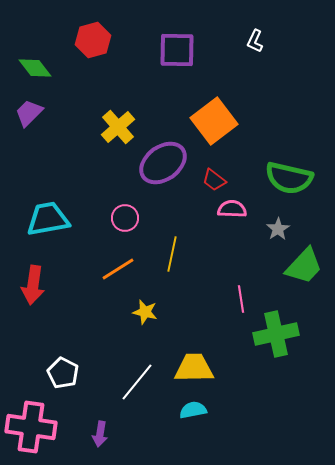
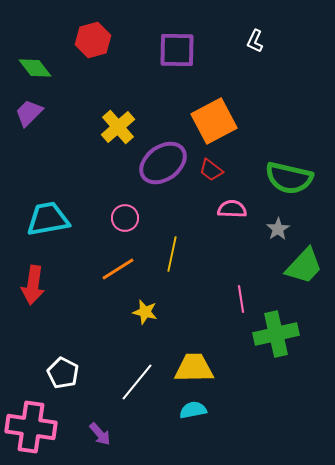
orange square: rotated 9 degrees clockwise
red trapezoid: moved 3 px left, 10 px up
purple arrow: rotated 50 degrees counterclockwise
